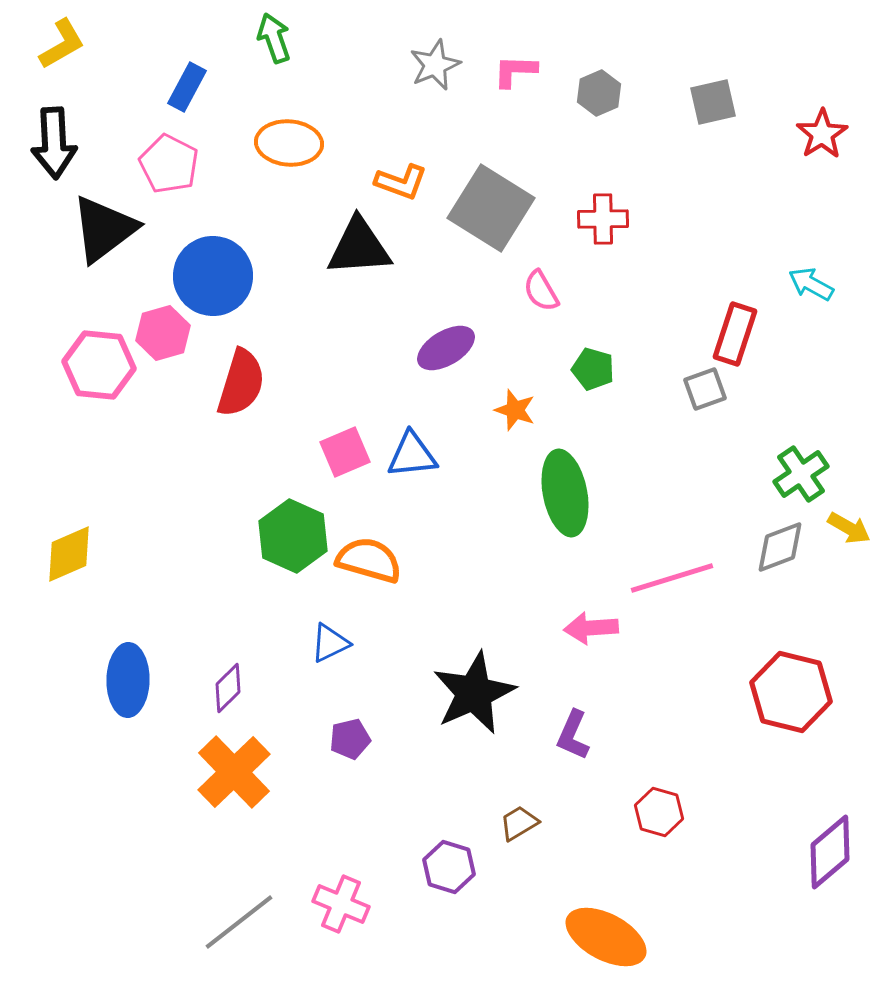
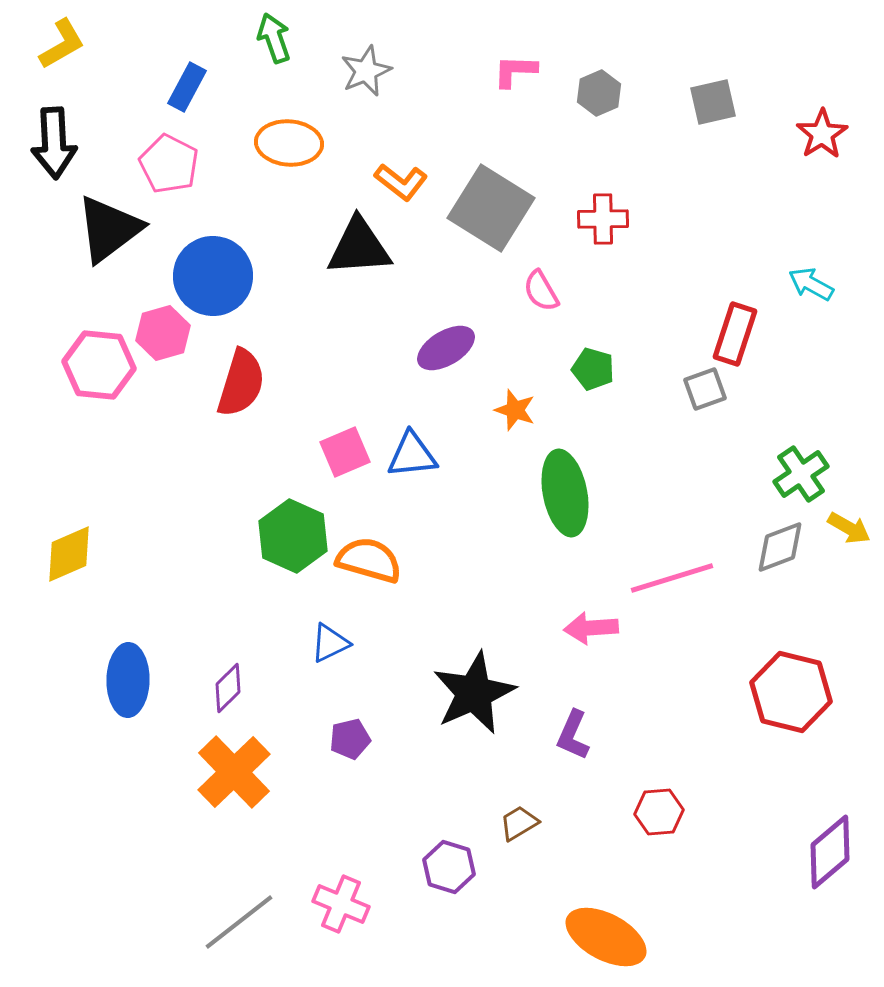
gray star at (435, 65): moved 69 px left, 6 px down
orange L-shape at (401, 182): rotated 18 degrees clockwise
black triangle at (104, 229): moved 5 px right
red hexagon at (659, 812): rotated 21 degrees counterclockwise
